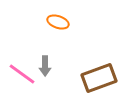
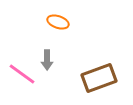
gray arrow: moved 2 px right, 6 px up
